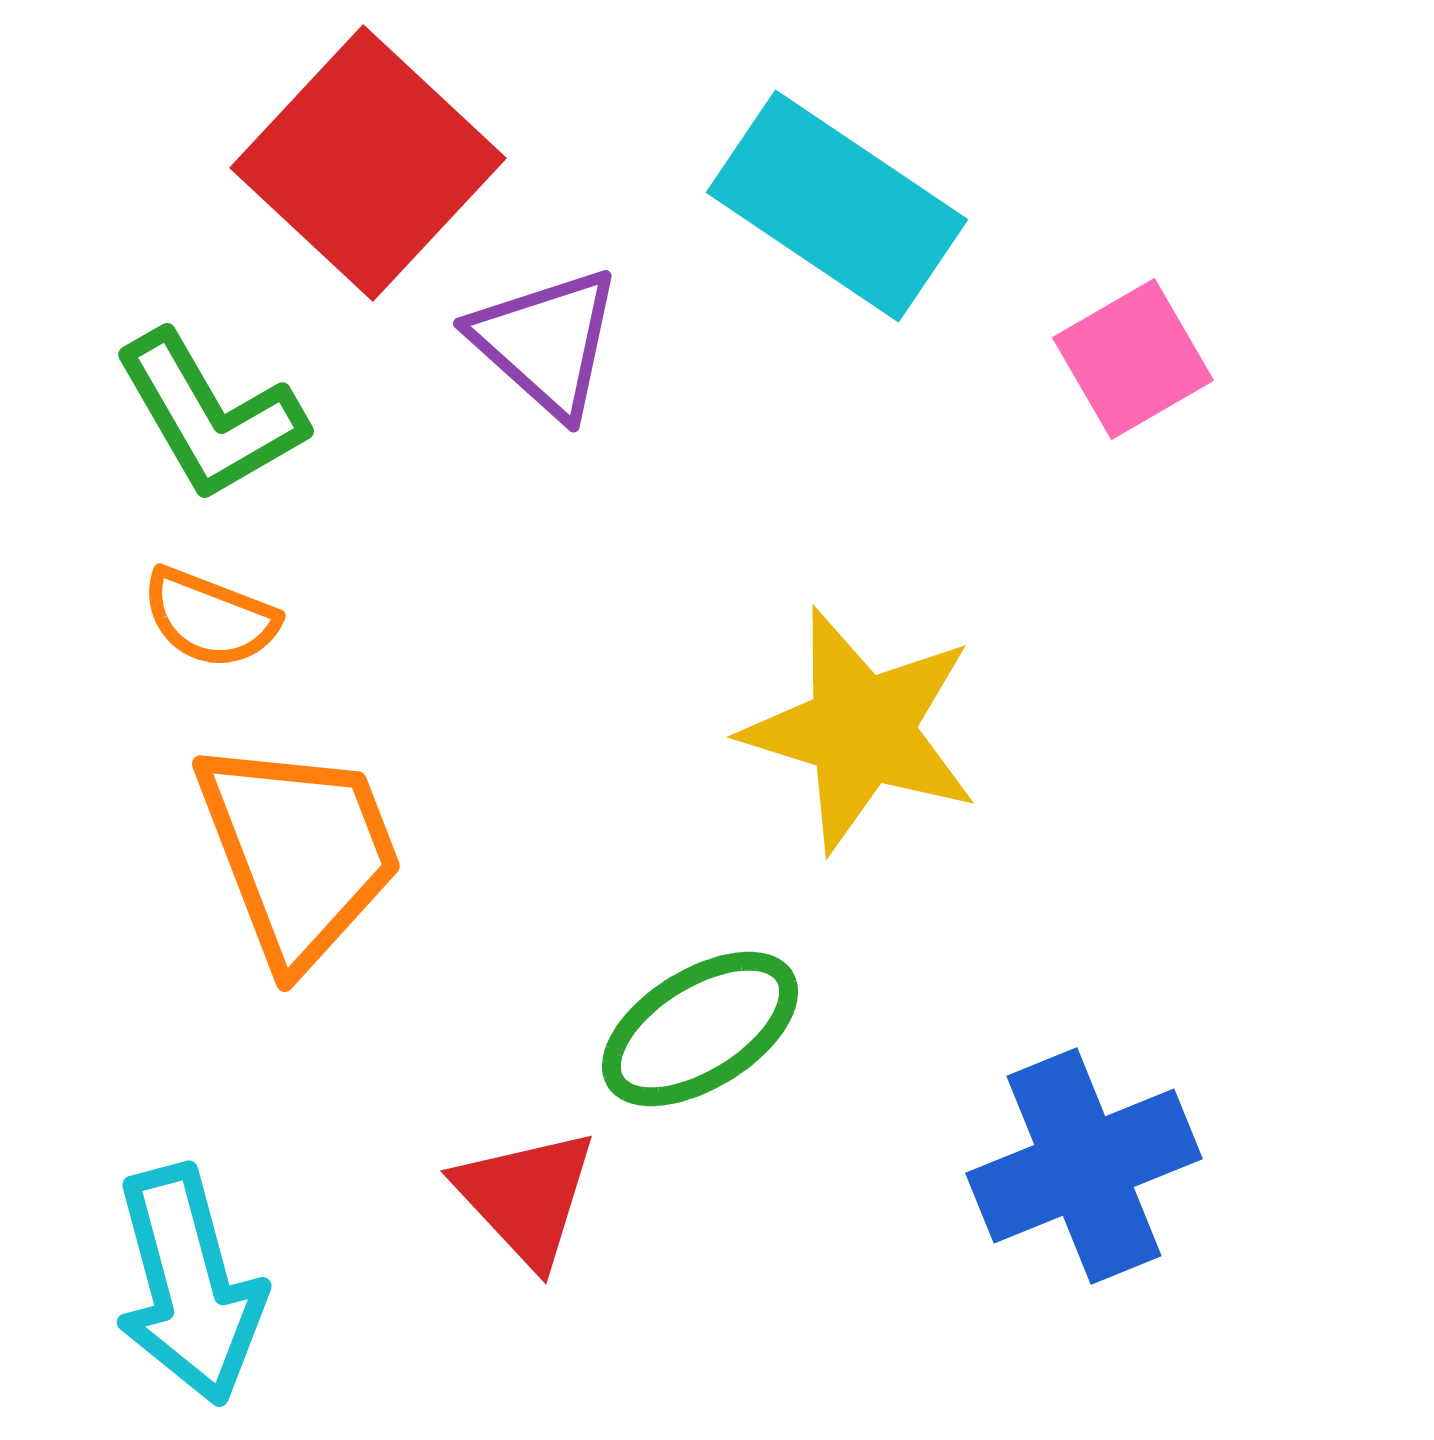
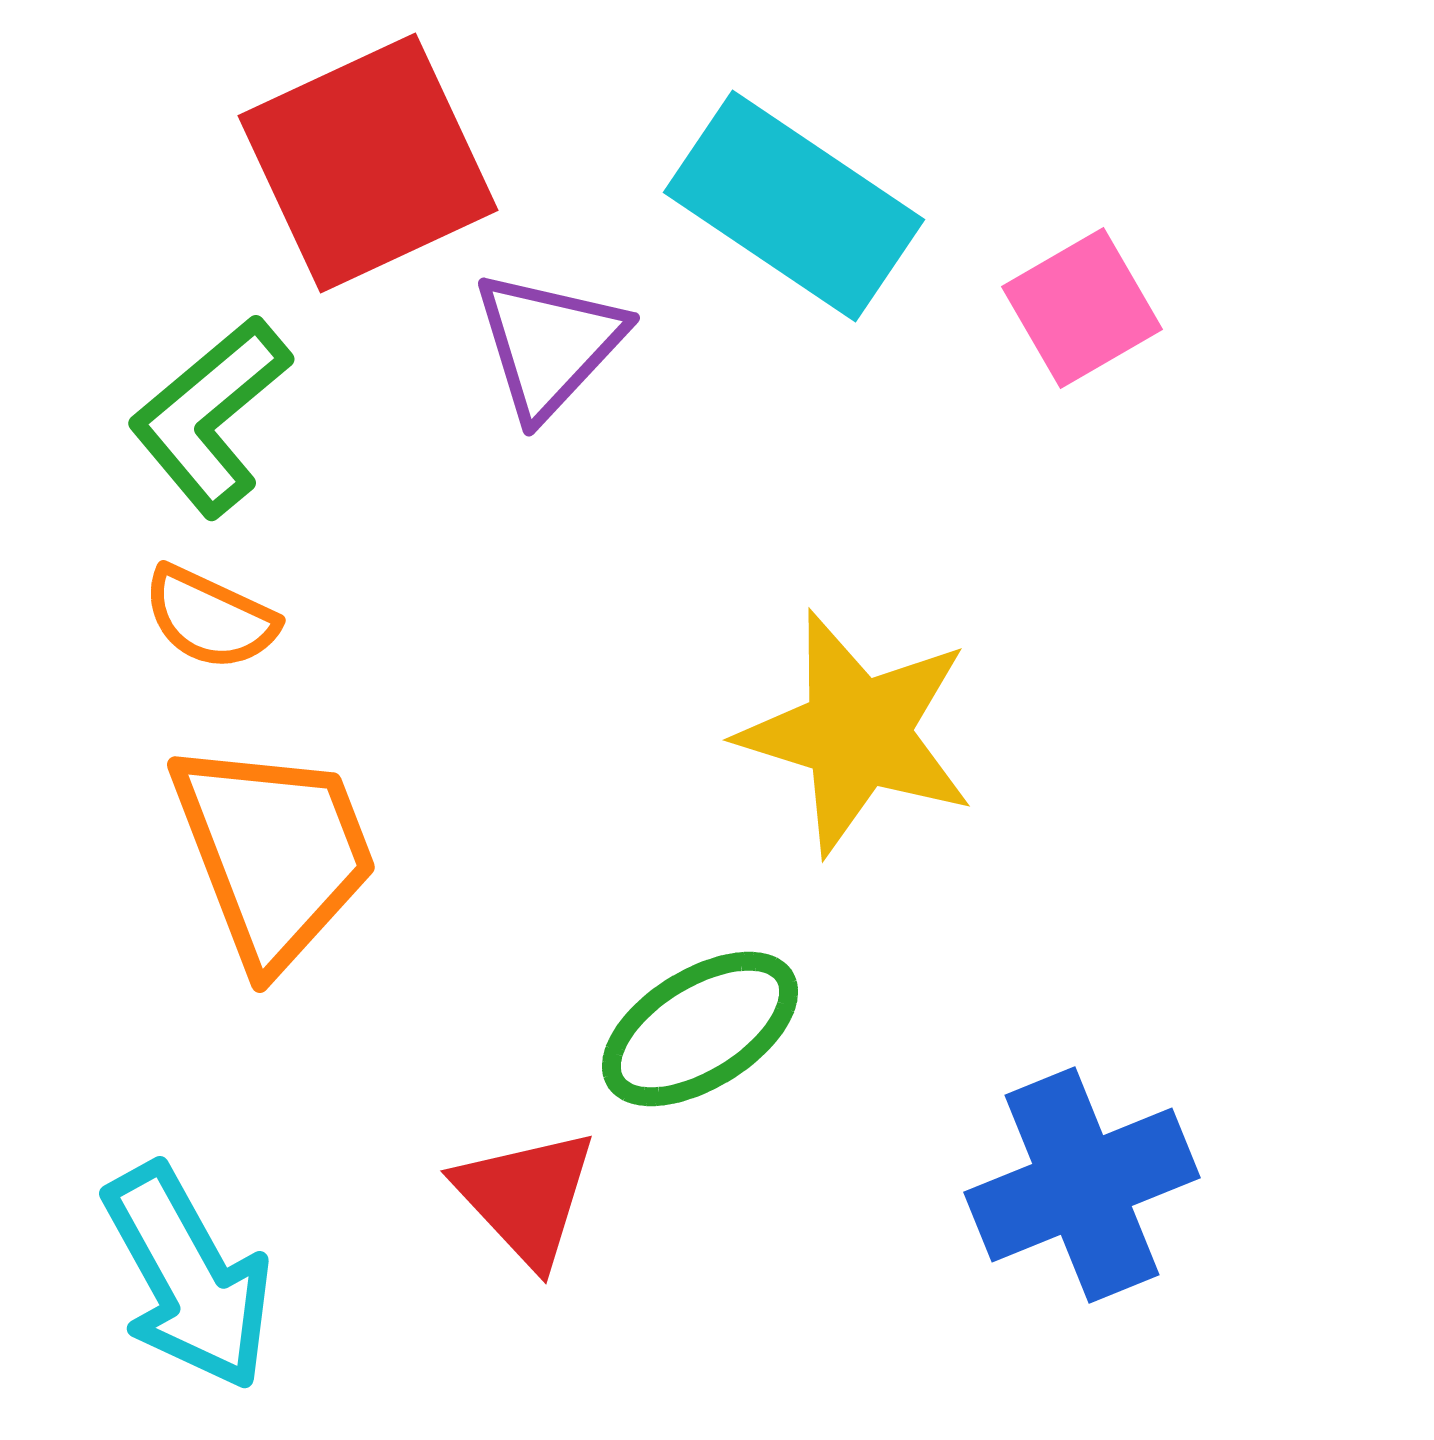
red square: rotated 22 degrees clockwise
cyan rectangle: moved 43 px left
purple triangle: moved 3 px right, 2 px down; rotated 31 degrees clockwise
pink square: moved 51 px left, 51 px up
green L-shape: rotated 80 degrees clockwise
orange semicircle: rotated 4 degrees clockwise
yellow star: moved 4 px left, 3 px down
orange trapezoid: moved 25 px left, 1 px down
blue cross: moved 2 px left, 19 px down
cyan arrow: moved 1 px left, 8 px up; rotated 14 degrees counterclockwise
